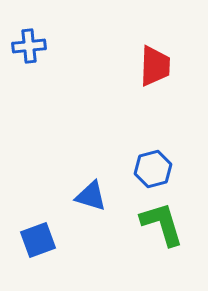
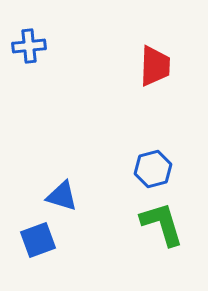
blue triangle: moved 29 px left
